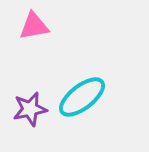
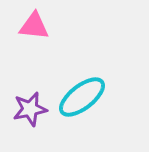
pink triangle: rotated 16 degrees clockwise
